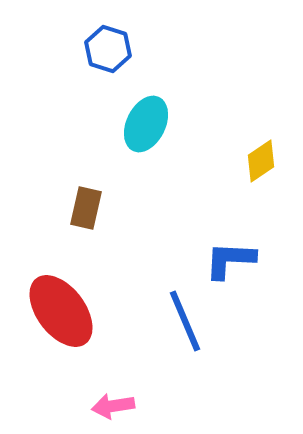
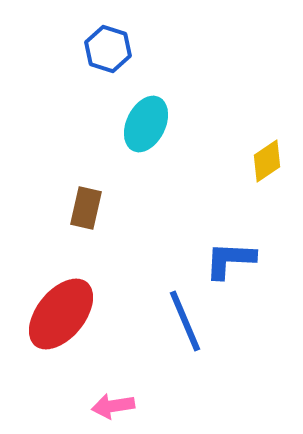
yellow diamond: moved 6 px right
red ellipse: moved 3 px down; rotated 76 degrees clockwise
